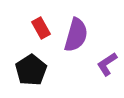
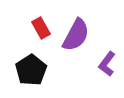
purple semicircle: rotated 12 degrees clockwise
purple L-shape: rotated 20 degrees counterclockwise
